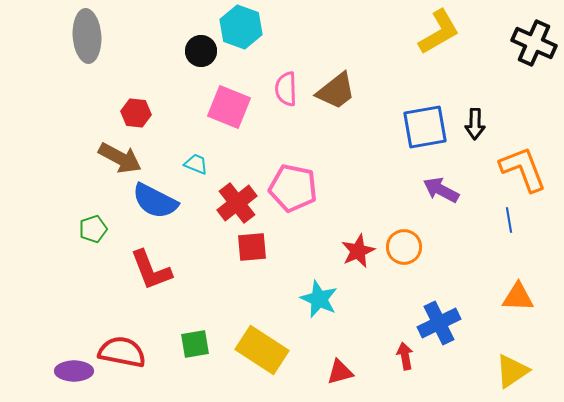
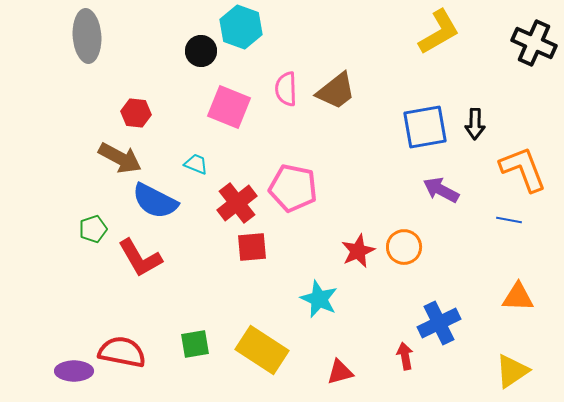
blue line: rotated 70 degrees counterclockwise
red L-shape: moved 11 px left, 12 px up; rotated 9 degrees counterclockwise
